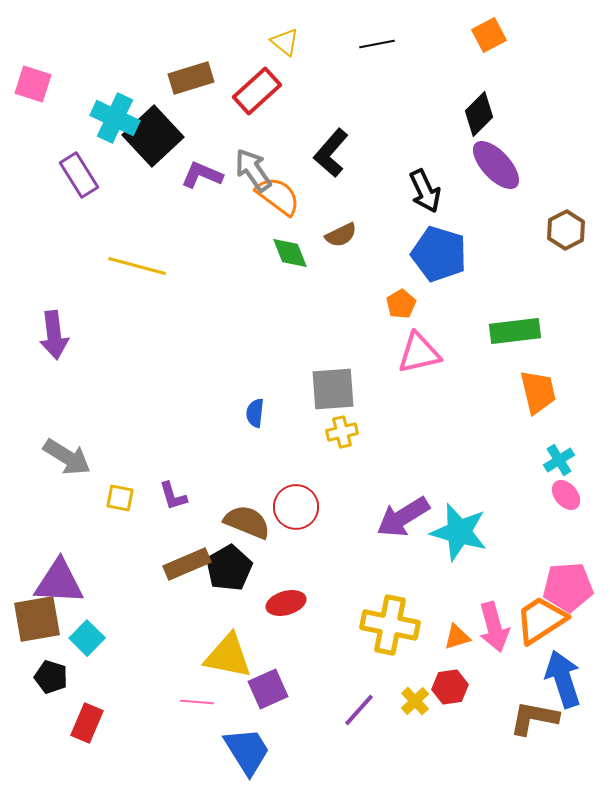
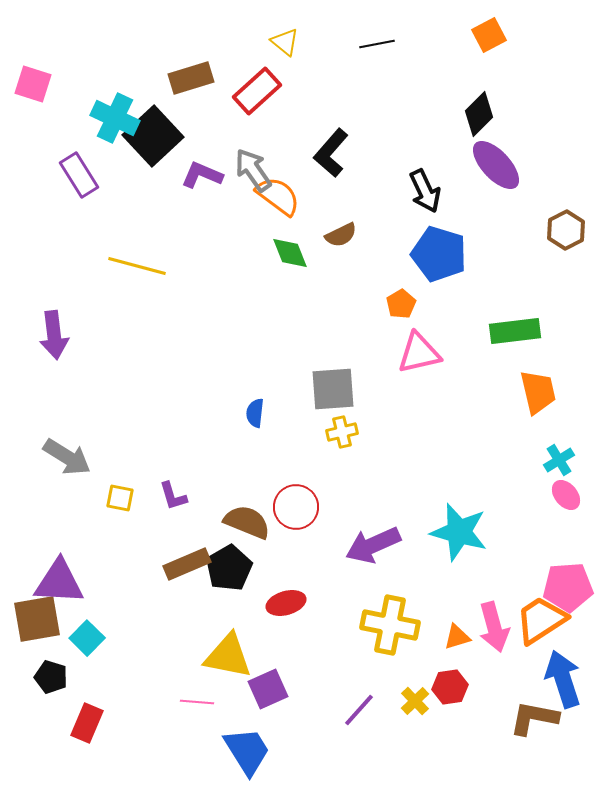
purple arrow at (403, 517): moved 30 px left, 28 px down; rotated 8 degrees clockwise
